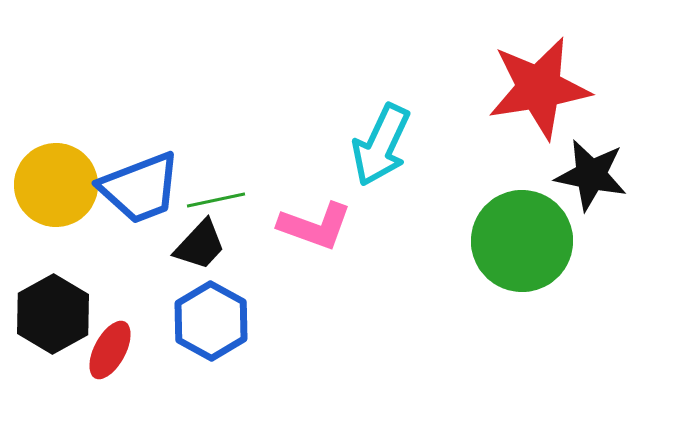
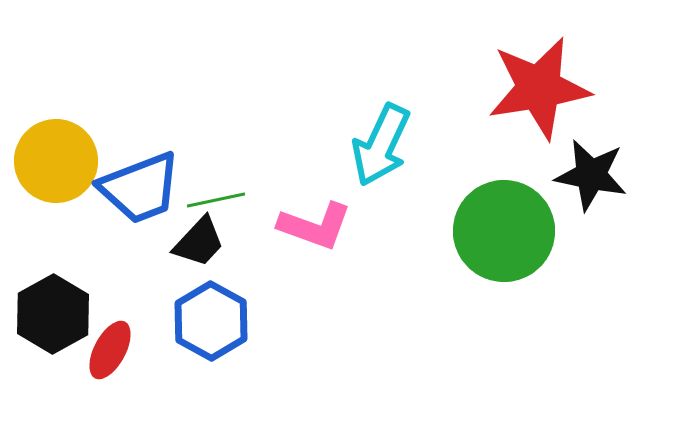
yellow circle: moved 24 px up
green circle: moved 18 px left, 10 px up
black trapezoid: moved 1 px left, 3 px up
